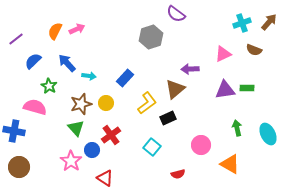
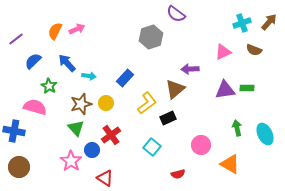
pink triangle: moved 2 px up
cyan ellipse: moved 3 px left
